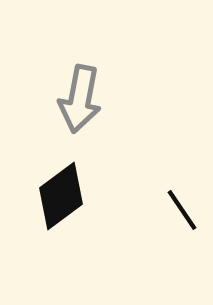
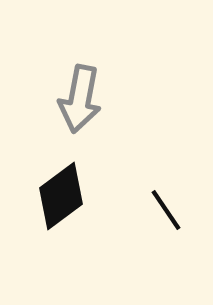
black line: moved 16 px left
